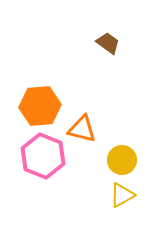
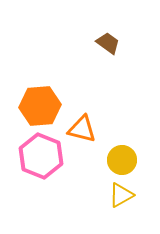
pink hexagon: moved 2 px left
yellow triangle: moved 1 px left
